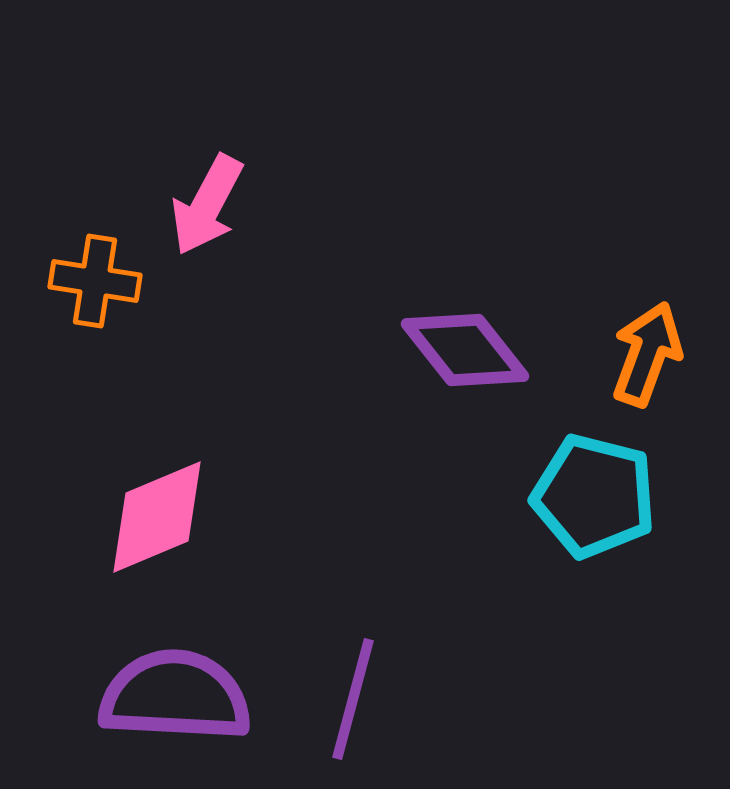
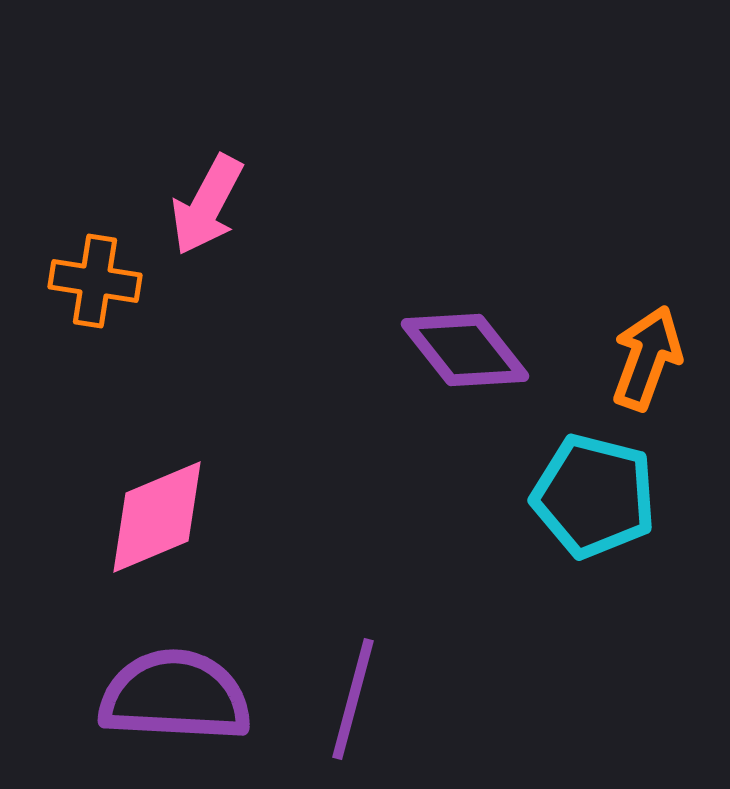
orange arrow: moved 4 px down
